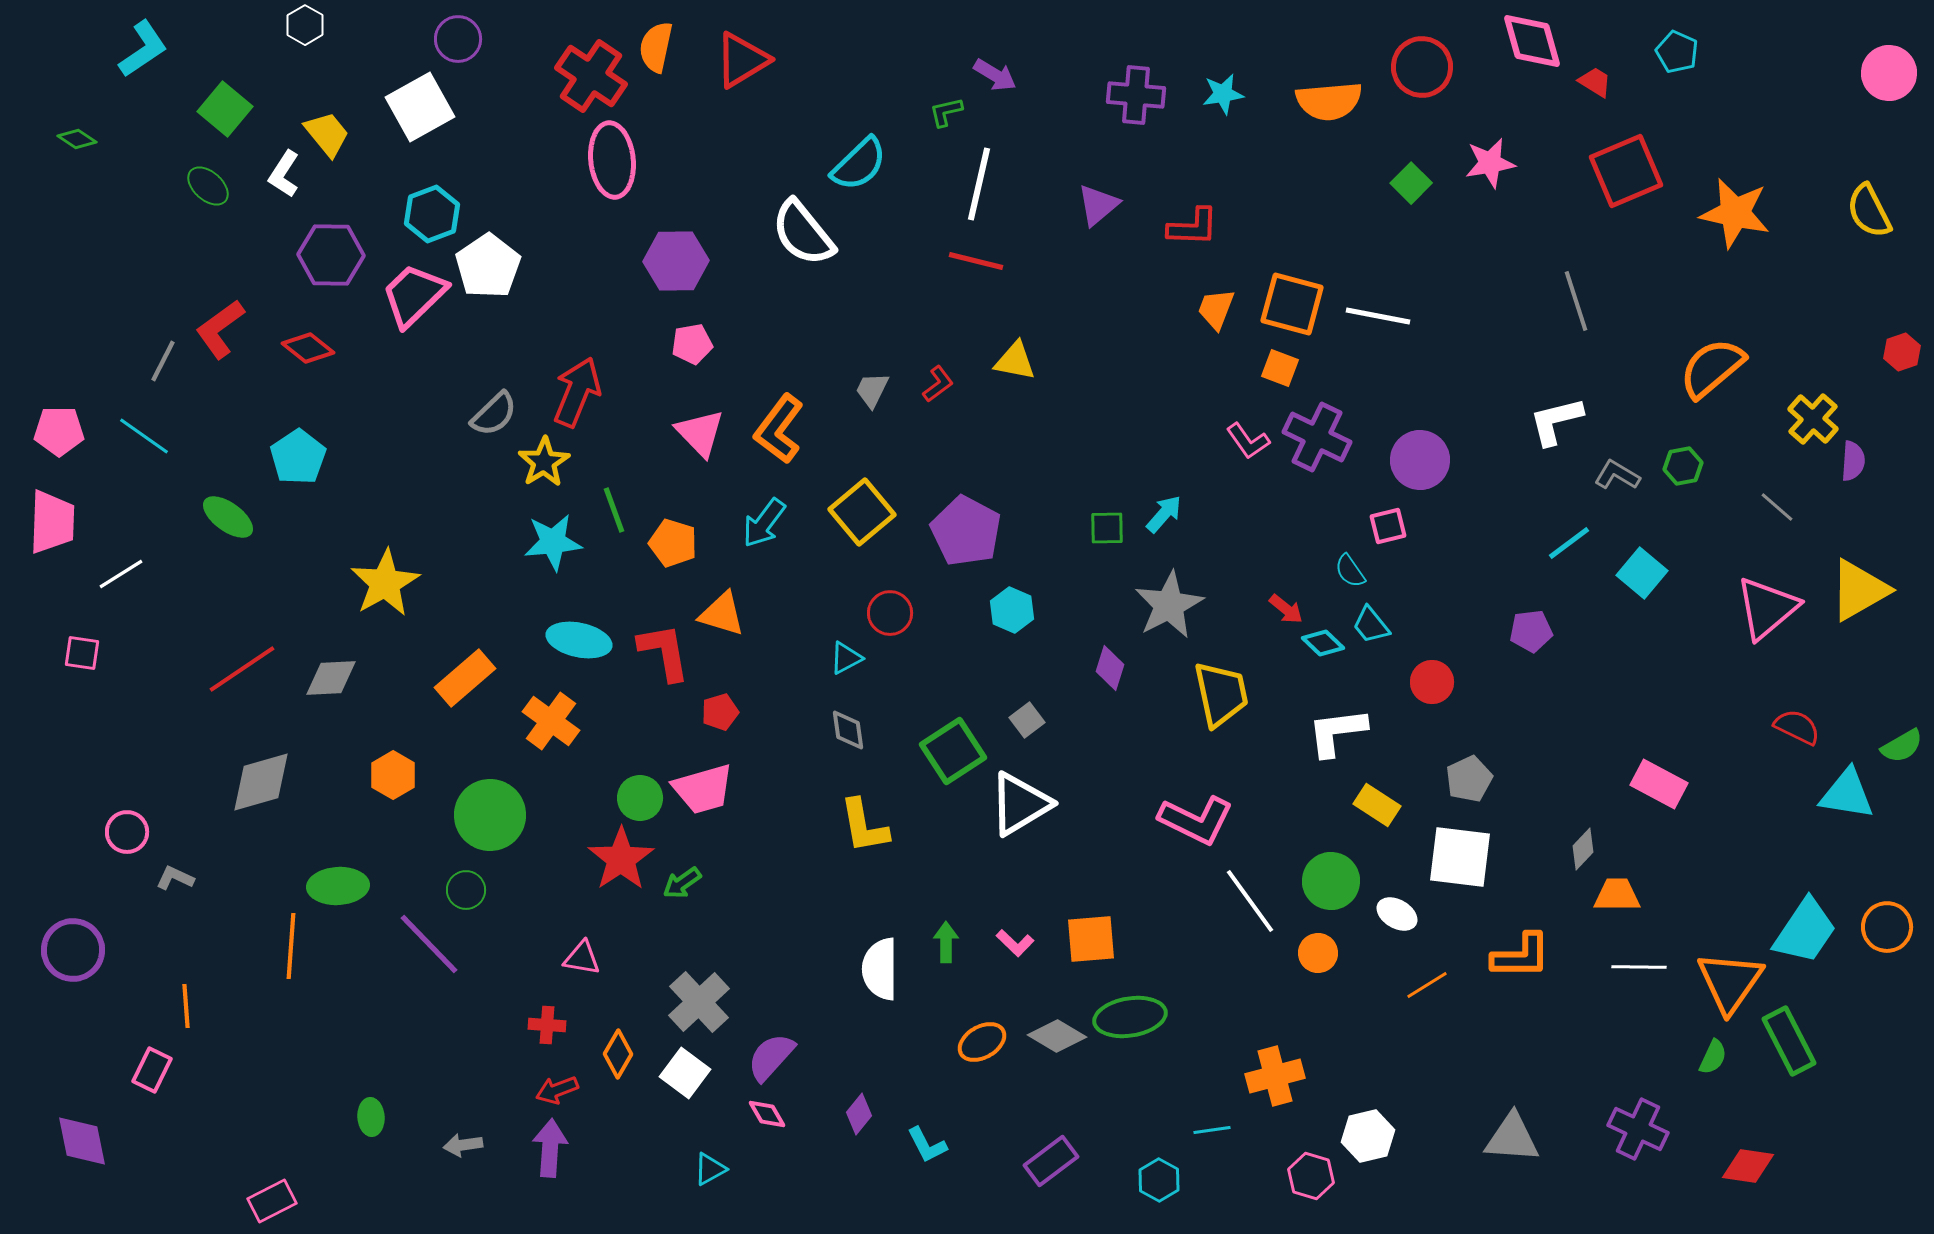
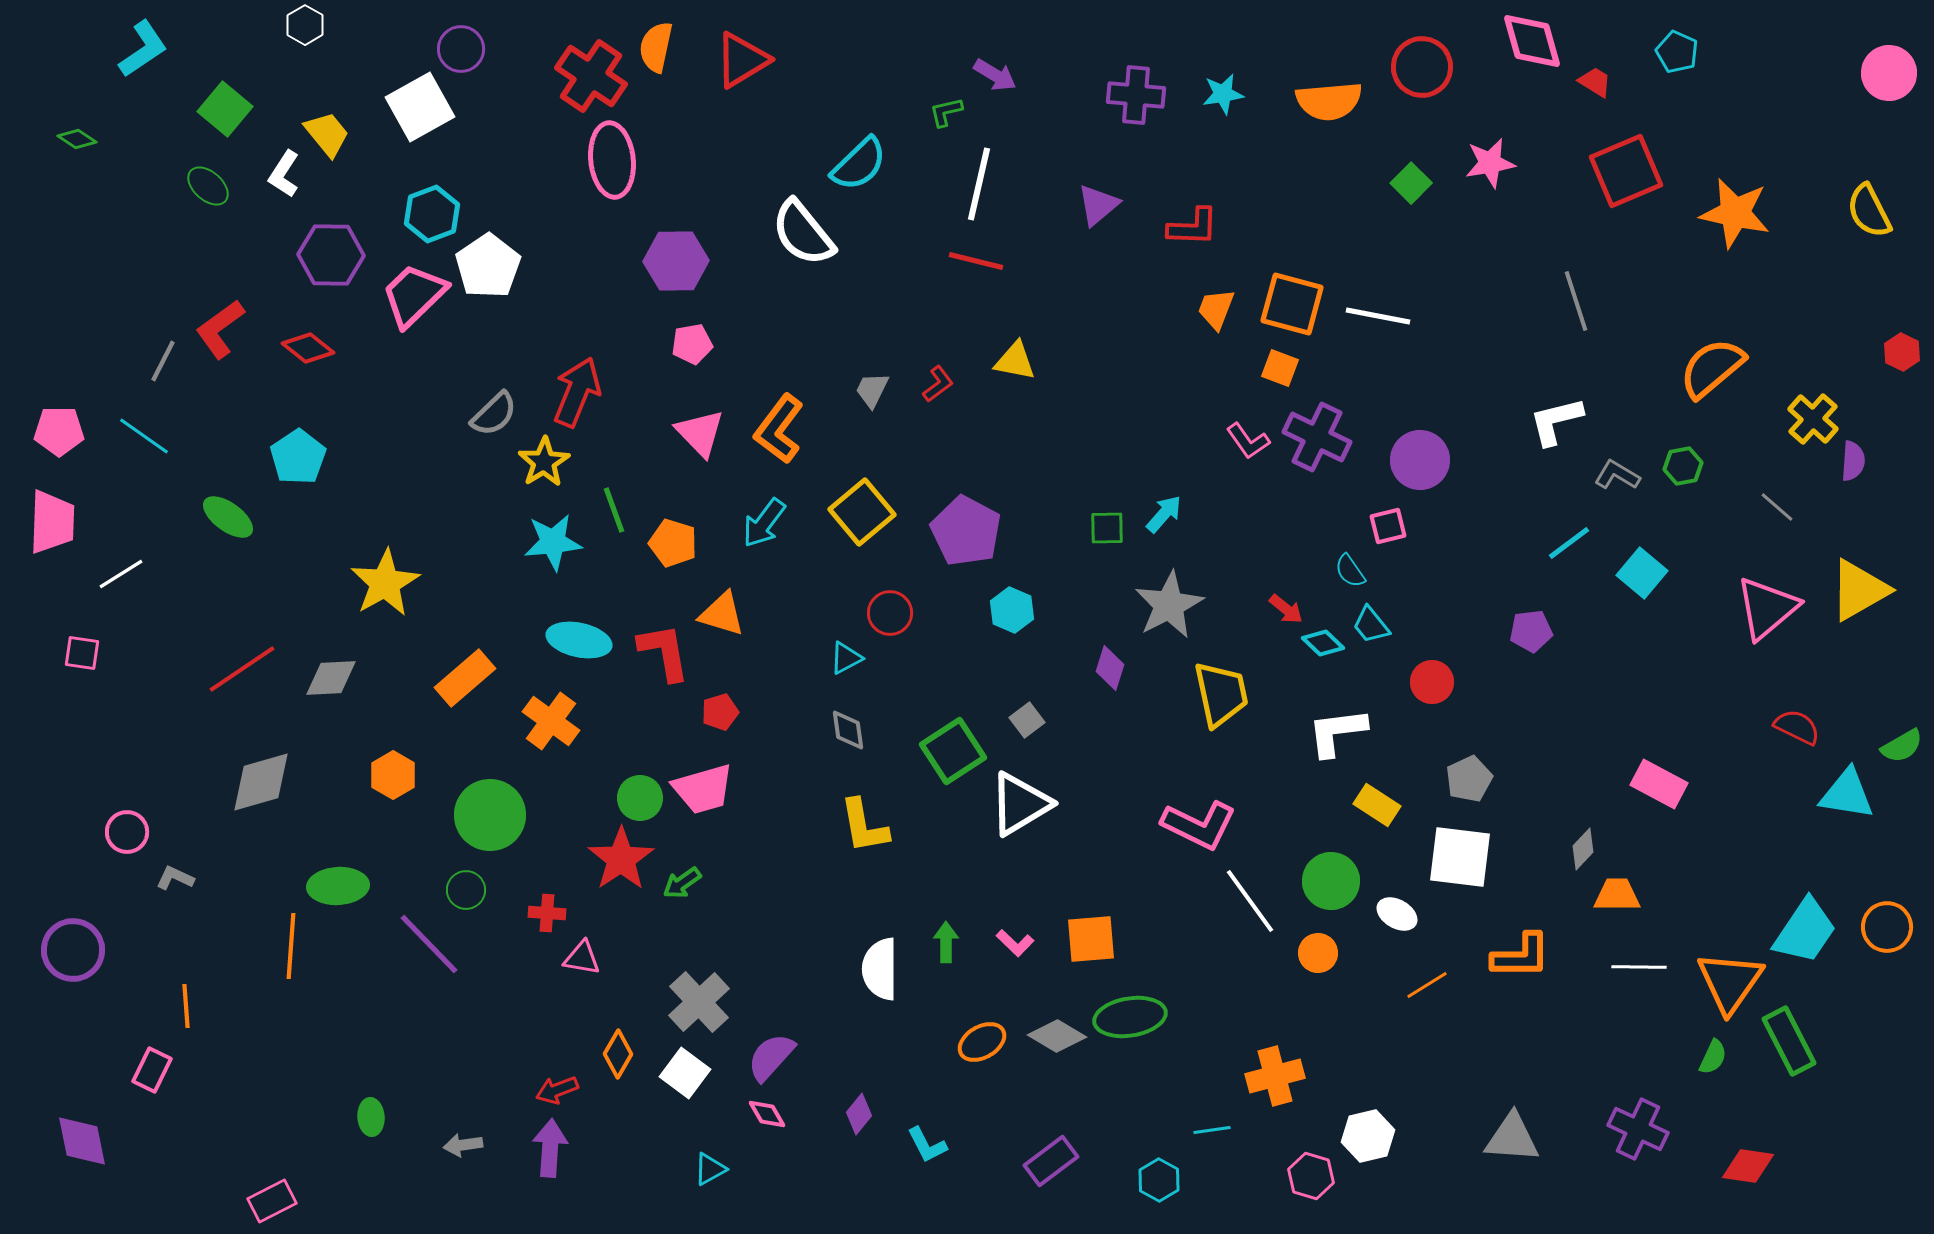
purple circle at (458, 39): moved 3 px right, 10 px down
red hexagon at (1902, 352): rotated 15 degrees counterclockwise
pink L-shape at (1196, 820): moved 3 px right, 5 px down
red cross at (547, 1025): moved 112 px up
